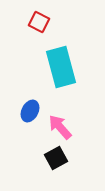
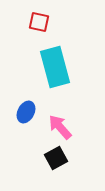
red square: rotated 15 degrees counterclockwise
cyan rectangle: moved 6 px left
blue ellipse: moved 4 px left, 1 px down
